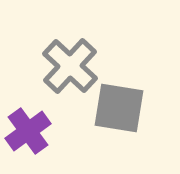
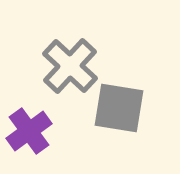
purple cross: moved 1 px right
